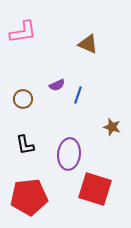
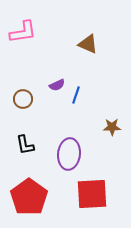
blue line: moved 2 px left
brown star: rotated 18 degrees counterclockwise
red square: moved 3 px left, 5 px down; rotated 20 degrees counterclockwise
red pentagon: rotated 30 degrees counterclockwise
